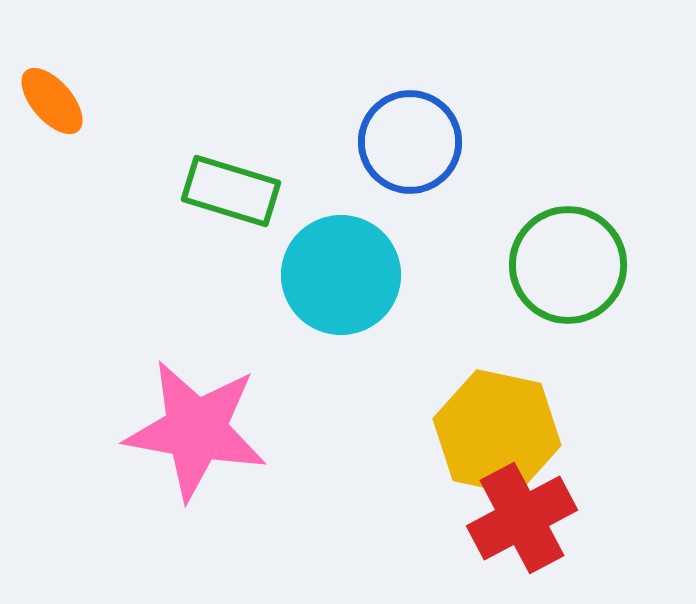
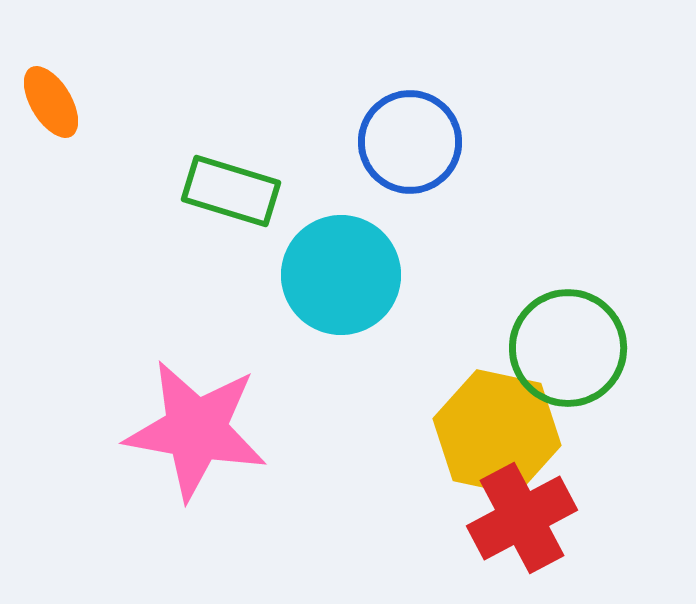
orange ellipse: moved 1 px left, 1 px down; rotated 10 degrees clockwise
green circle: moved 83 px down
